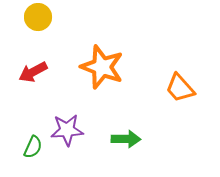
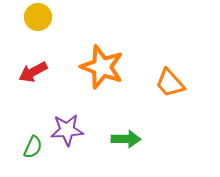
orange trapezoid: moved 10 px left, 5 px up
